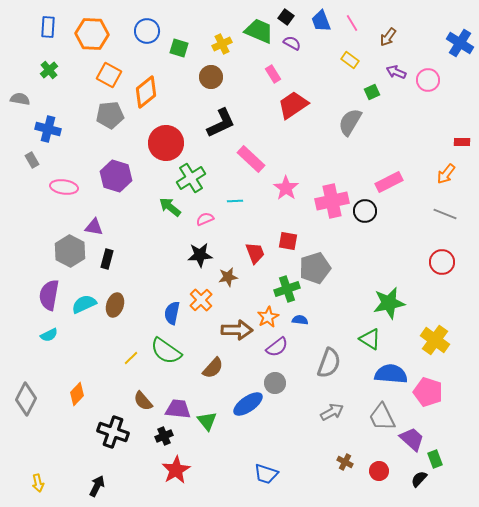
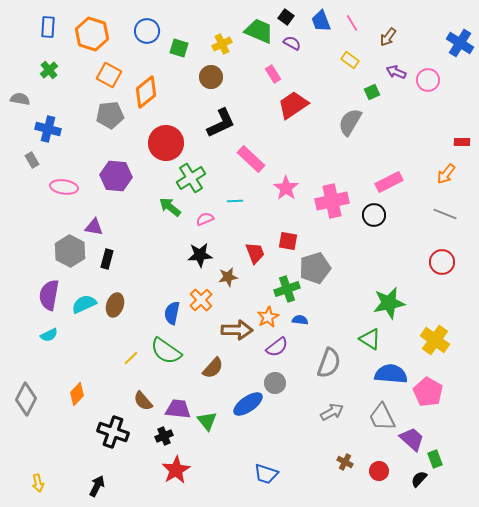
orange hexagon at (92, 34): rotated 16 degrees clockwise
purple hexagon at (116, 176): rotated 12 degrees counterclockwise
black circle at (365, 211): moved 9 px right, 4 px down
pink pentagon at (428, 392): rotated 12 degrees clockwise
